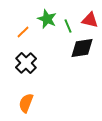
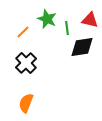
green line: moved 1 px left, 2 px down; rotated 16 degrees clockwise
black diamond: moved 1 px up
